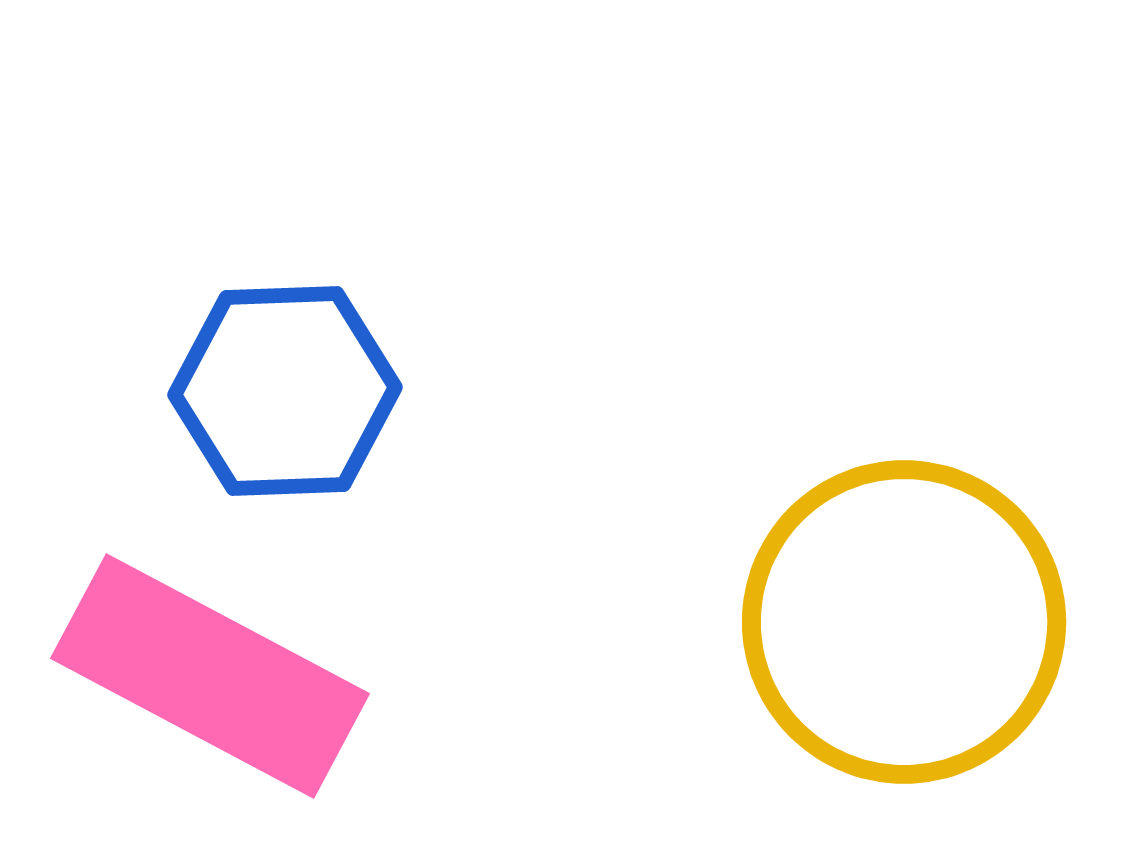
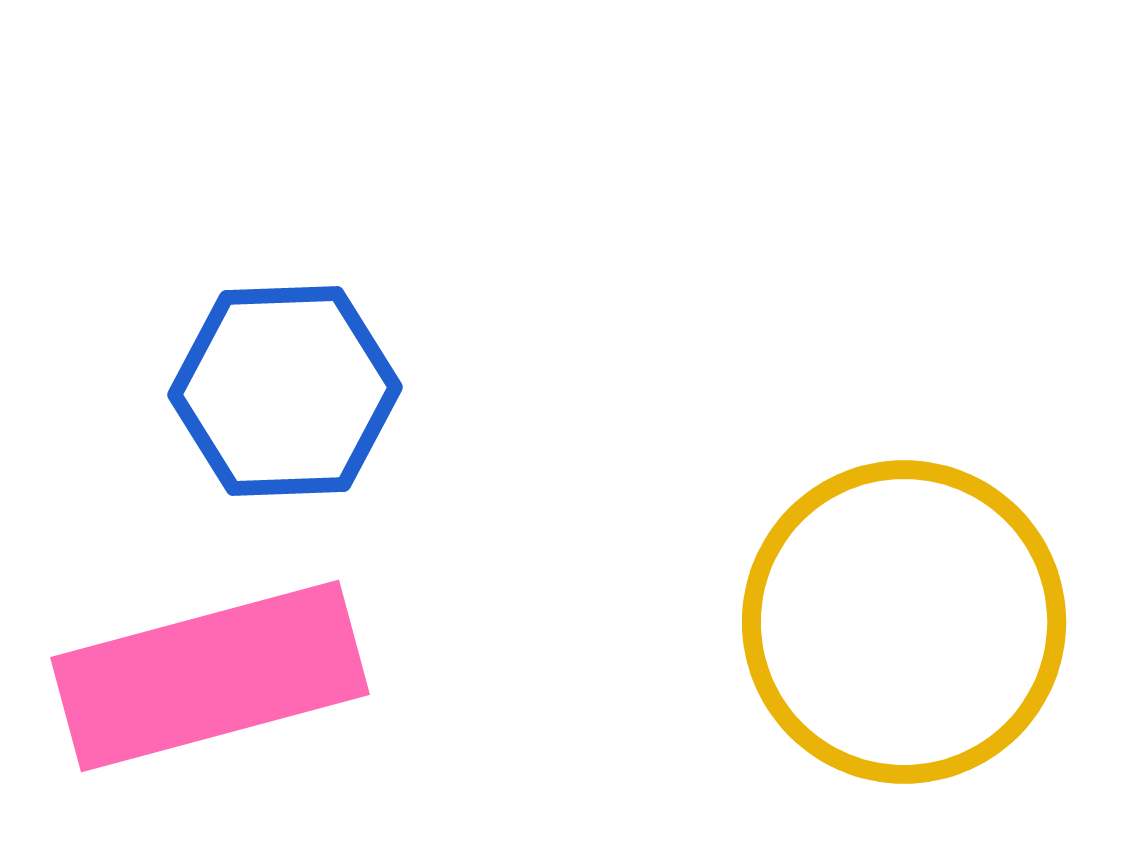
pink rectangle: rotated 43 degrees counterclockwise
